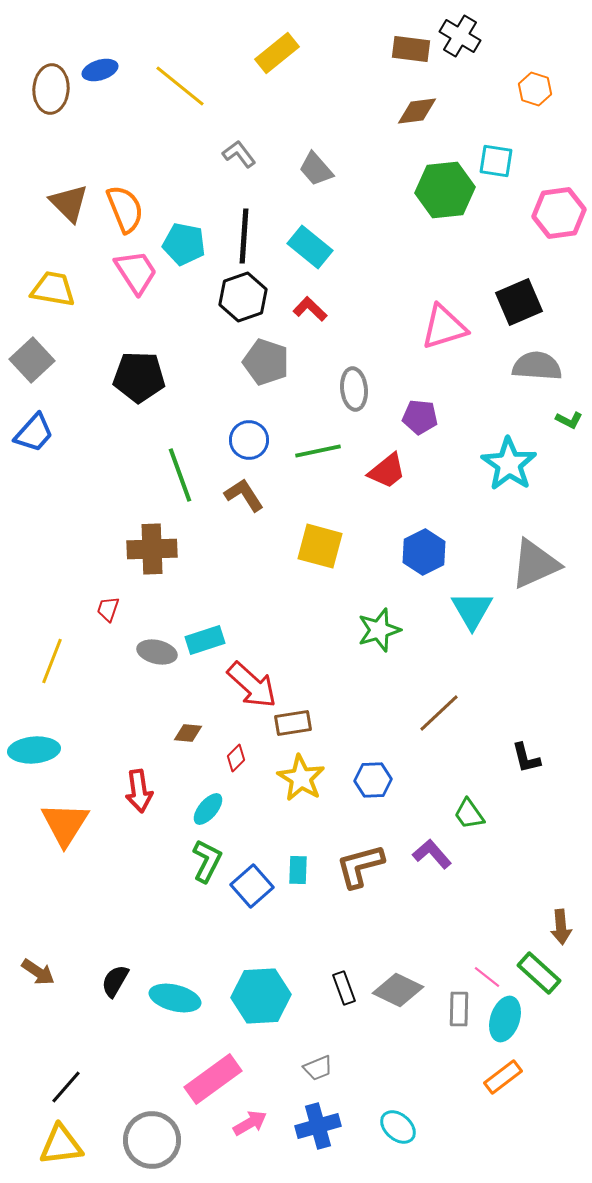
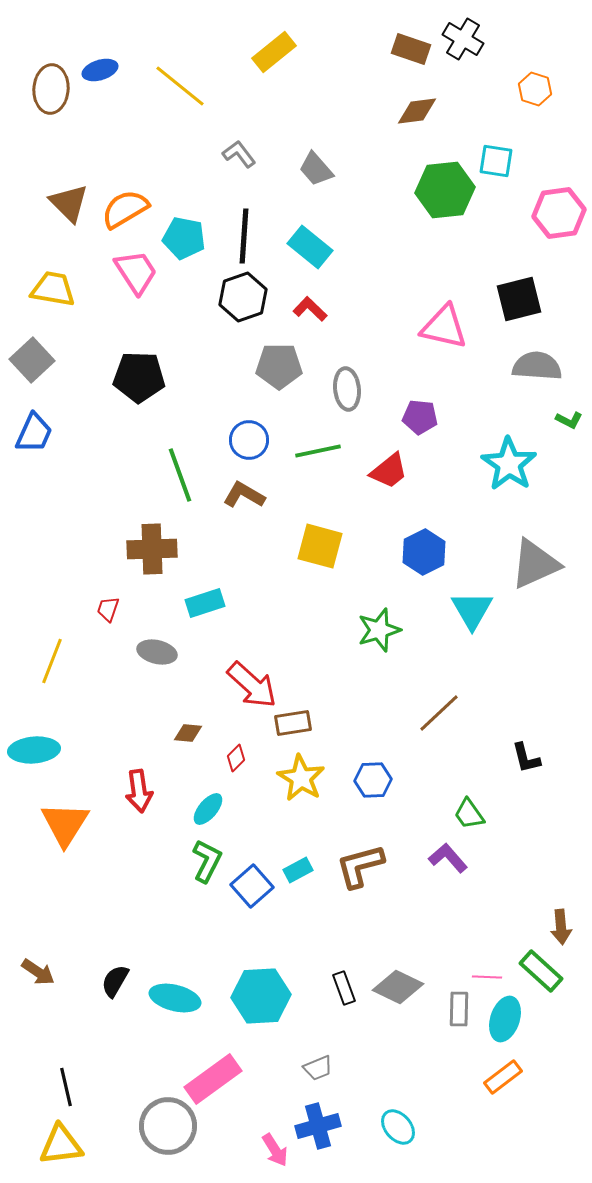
black cross at (460, 36): moved 3 px right, 3 px down
brown rectangle at (411, 49): rotated 12 degrees clockwise
yellow rectangle at (277, 53): moved 3 px left, 1 px up
orange semicircle at (125, 209): rotated 99 degrees counterclockwise
cyan pentagon at (184, 244): moved 6 px up
black square at (519, 302): moved 3 px up; rotated 9 degrees clockwise
pink triangle at (444, 327): rotated 30 degrees clockwise
gray pentagon at (266, 362): moved 13 px right, 4 px down; rotated 18 degrees counterclockwise
gray ellipse at (354, 389): moved 7 px left
blue trapezoid at (34, 433): rotated 18 degrees counterclockwise
red trapezoid at (387, 471): moved 2 px right
brown L-shape at (244, 495): rotated 27 degrees counterclockwise
cyan rectangle at (205, 640): moved 37 px up
purple L-shape at (432, 854): moved 16 px right, 4 px down
cyan rectangle at (298, 870): rotated 60 degrees clockwise
green rectangle at (539, 973): moved 2 px right, 2 px up
pink line at (487, 977): rotated 36 degrees counterclockwise
gray diamond at (398, 990): moved 3 px up
black line at (66, 1087): rotated 54 degrees counterclockwise
pink arrow at (250, 1123): moved 25 px right, 27 px down; rotated 88 degrees clockwise
cyan ellipse at (398, 1127): rotated 9 degrees clockwise
gray circle at (152, 1140): moved 16 px right, 14 px up
